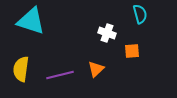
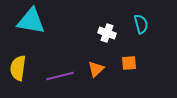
cyan semicircle: moved 1 px right, 10 px down
cyan triangle: rotated 8 degrees counterclockwise
orange square: moved 3 px left, 12 px down
yellow semicircle: moved 3 px left, 1 px up
purple line: moved 1 px down
